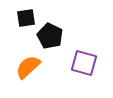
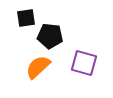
black pentagon: rotated 20 degrees counterclockwise
orange semicircle: moved 10 px right
